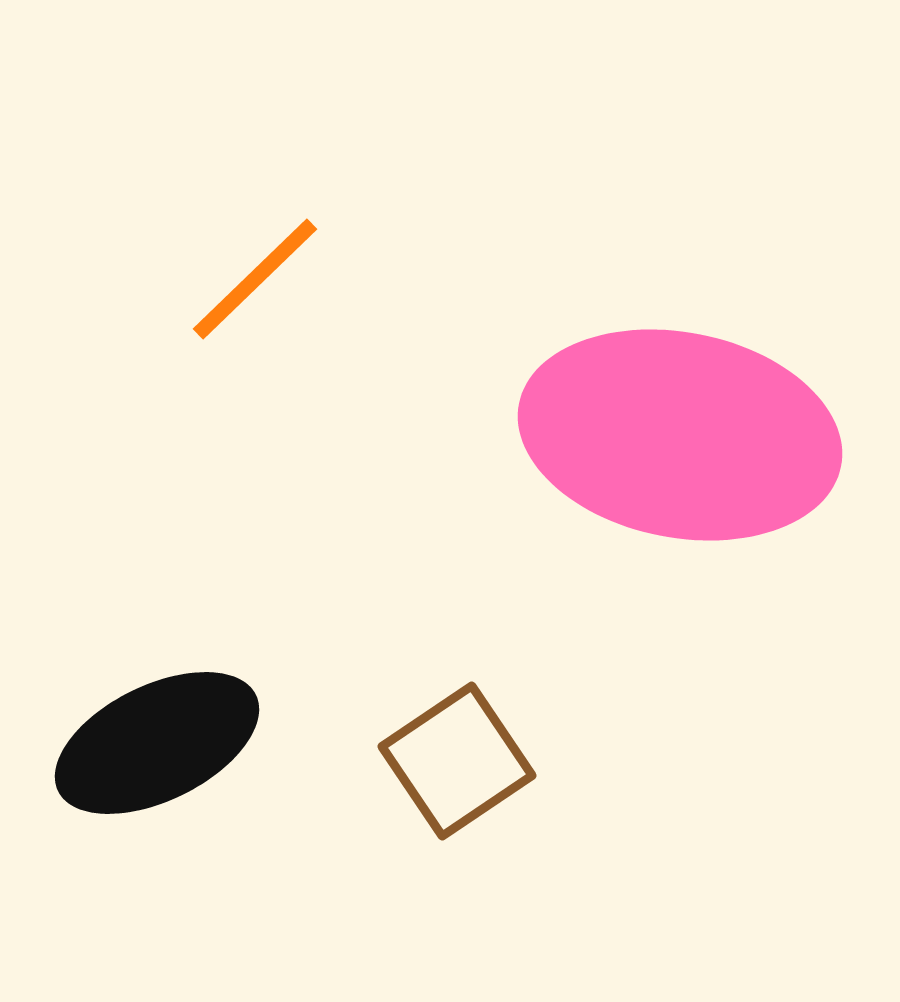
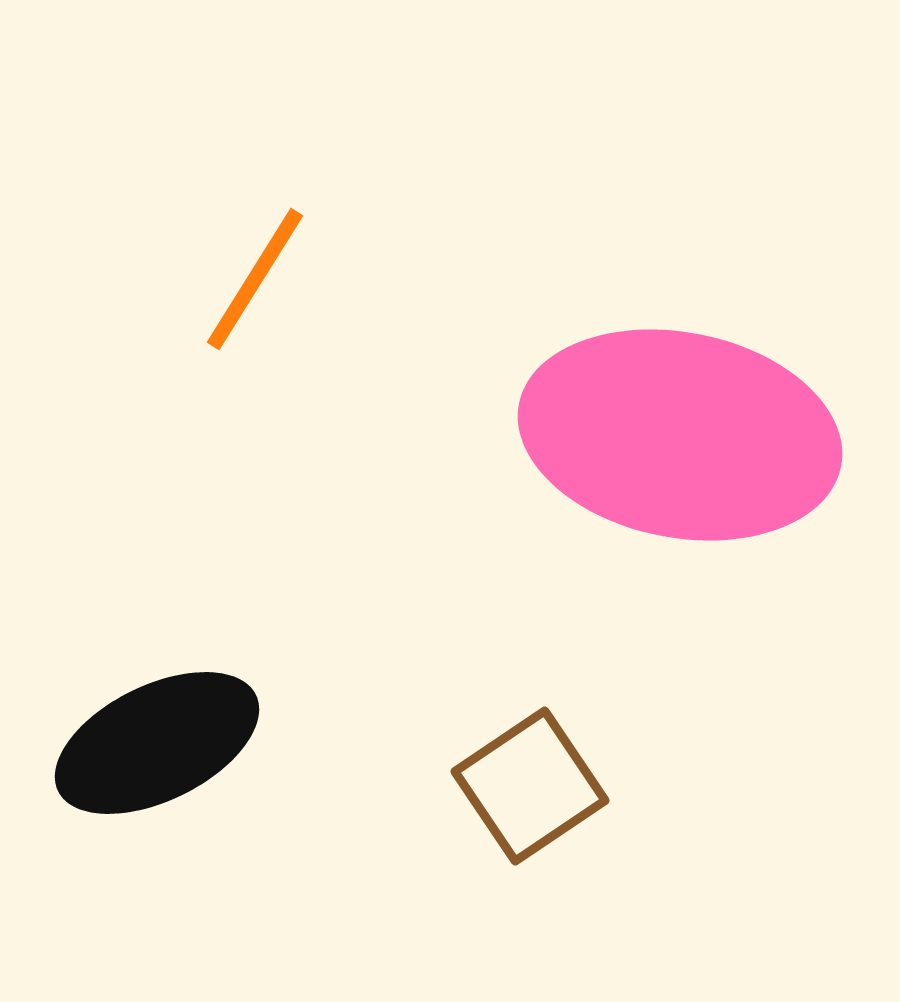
orange line: rotated 14 degrees counterclockwise
brown square: moved 73 px right, 25 px down
